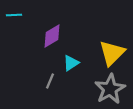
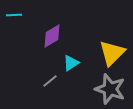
gray line: rotated 28 degrees clockwise
gray star: rotated 24 degrees counterclockwise
